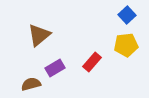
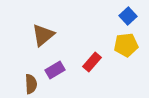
blue square: moved 1 px right, 1 px down
brown triangle: moved 4 px right
purple rectangle: moved 2 px down
brown semicircle: rotated 102 degrees clockwise
